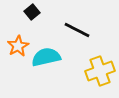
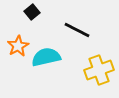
yellow cross: moved 1 px left, 1 px up
